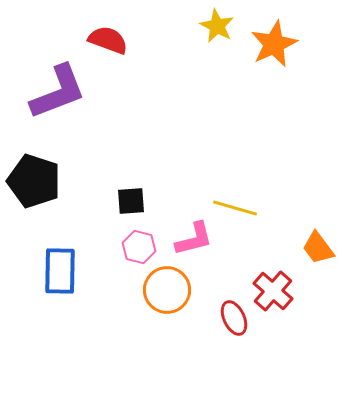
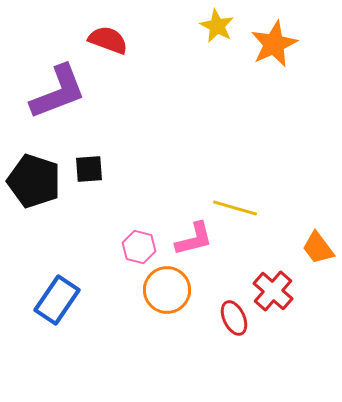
black square: moved 42 px left, 32 px up
blue rectangle: moved 3 px left, 29 px down; rotated 33 degrees clockwise
